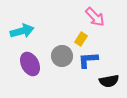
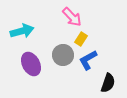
pink arrow: moved 23 px left
gray circle: moved 1 px right, 1 px up
blue L-shape: rotated 25 degrees counterclockwise
purple ellipse: moved 1 px right
black semicircle: moved 1 px left, 2 px down; rotated 60 degrees counterclockwise
